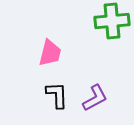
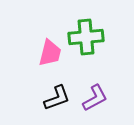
green cross: moved 26 px left, 16 px down
black L-shape: moved 3 px down; rotated 72 degrees clockwise
